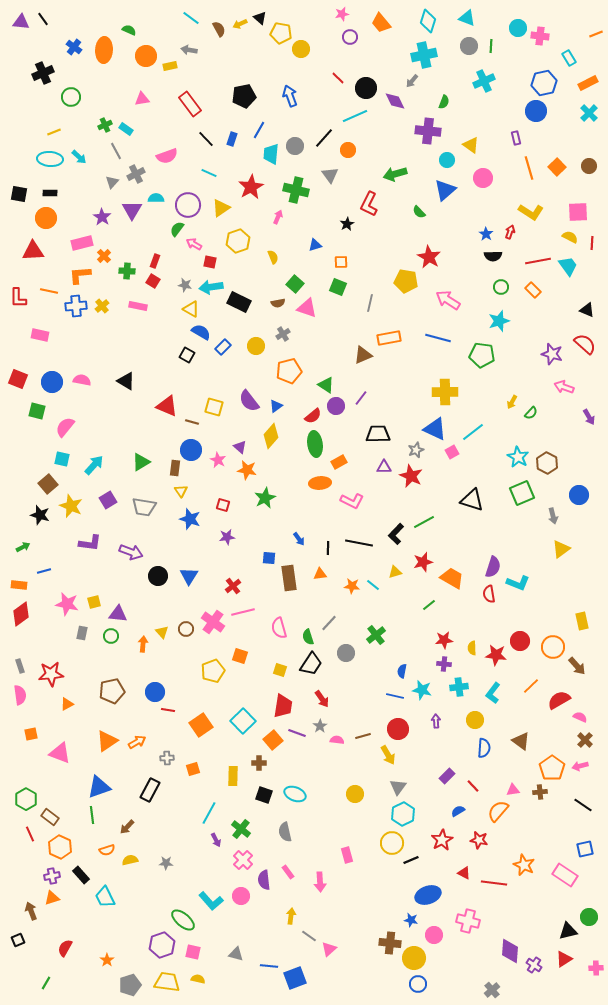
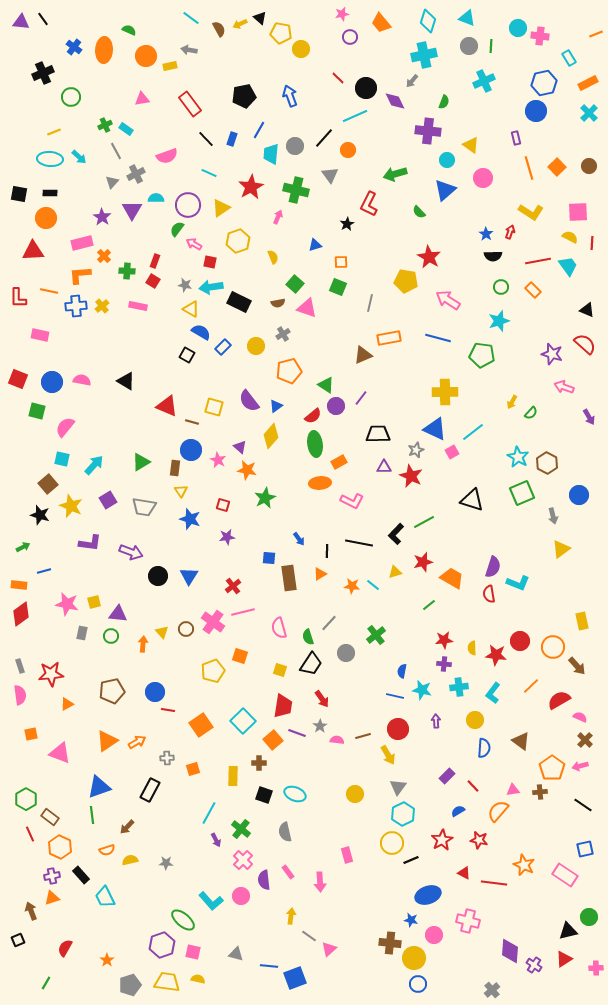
black line at (328, 548): moved 1 px left, 3 px down
orange triangle at (320, 574): rotated 24 degrees counterclockwise
